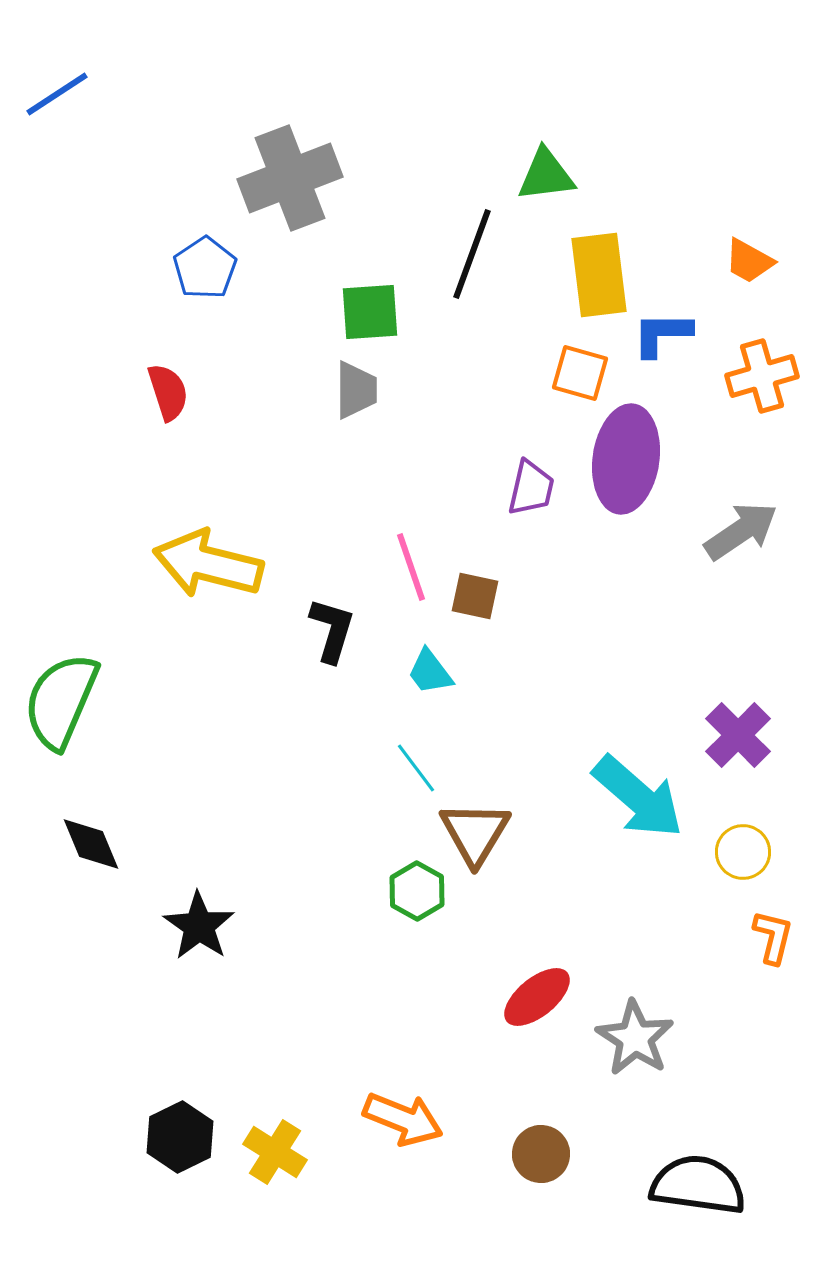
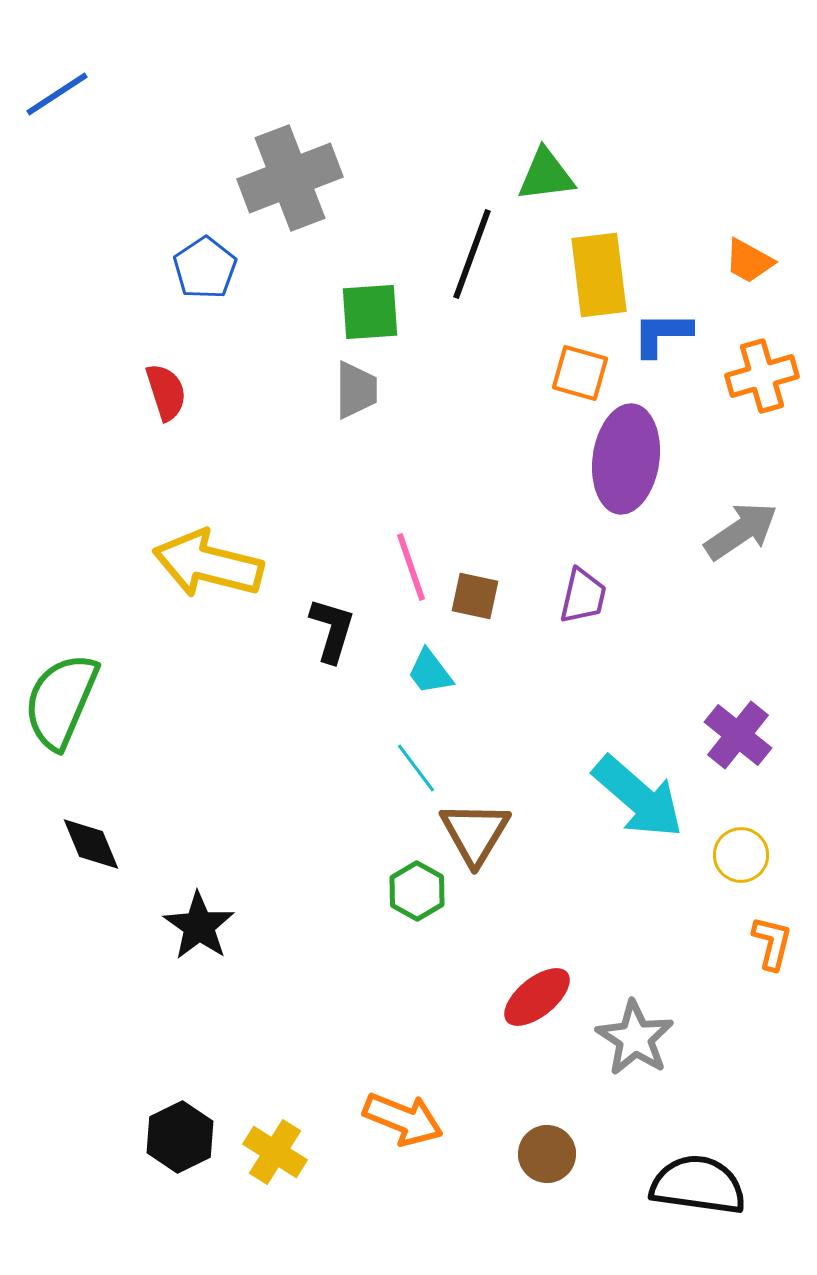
red semicircle: moved 2 px left
purple trapezoid: moved 52 px right, 108 px down
purple cross: rotated 6 degrees counterclockwise
yellow circle: moved 2 px left, 3 px down
orange L-shape: moved 1 px left, 6 px down
brown circle: moved 6 px right
